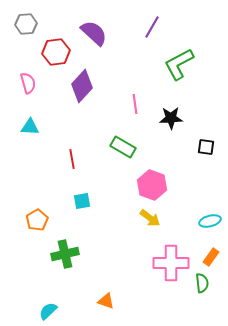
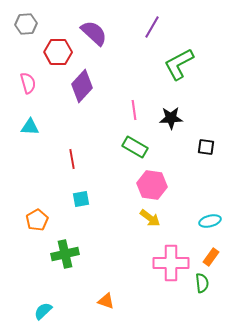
red hexagon: moved 2 px right; rotated 8 degrees clockwise
pink line: moved 1 px left, 6 px down
green rectangle: moved 12 px right
pink hexagon: rotated 12 degrees counterclockwise
cyan square: moved 1 px left, 2 px up
cyan semicircle: moved 5 px left
